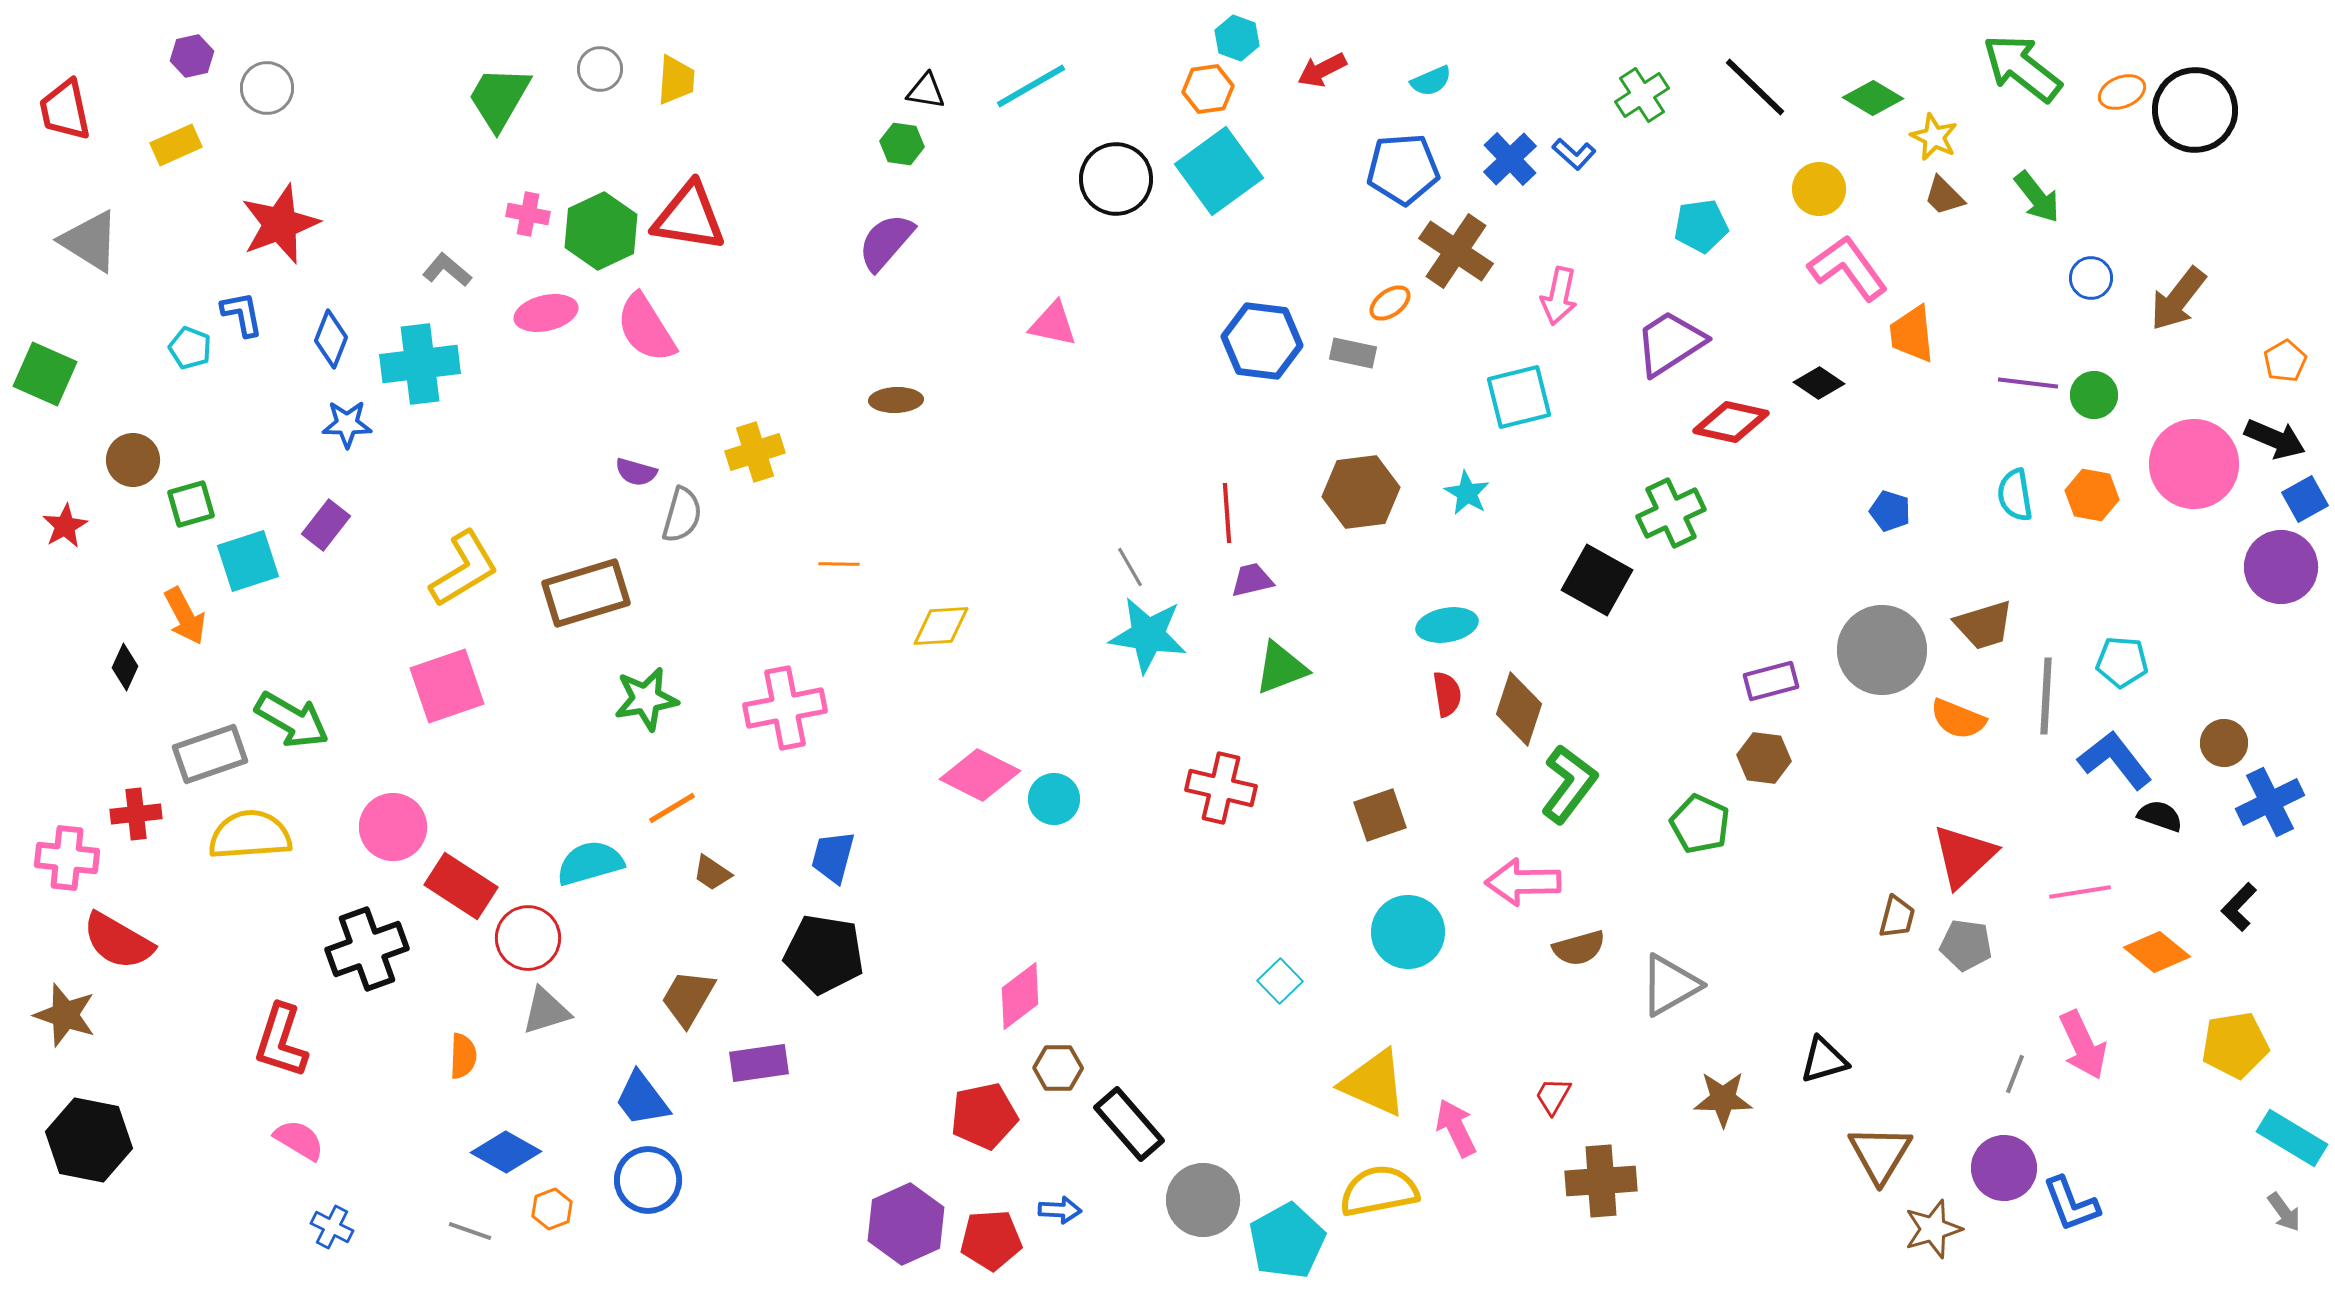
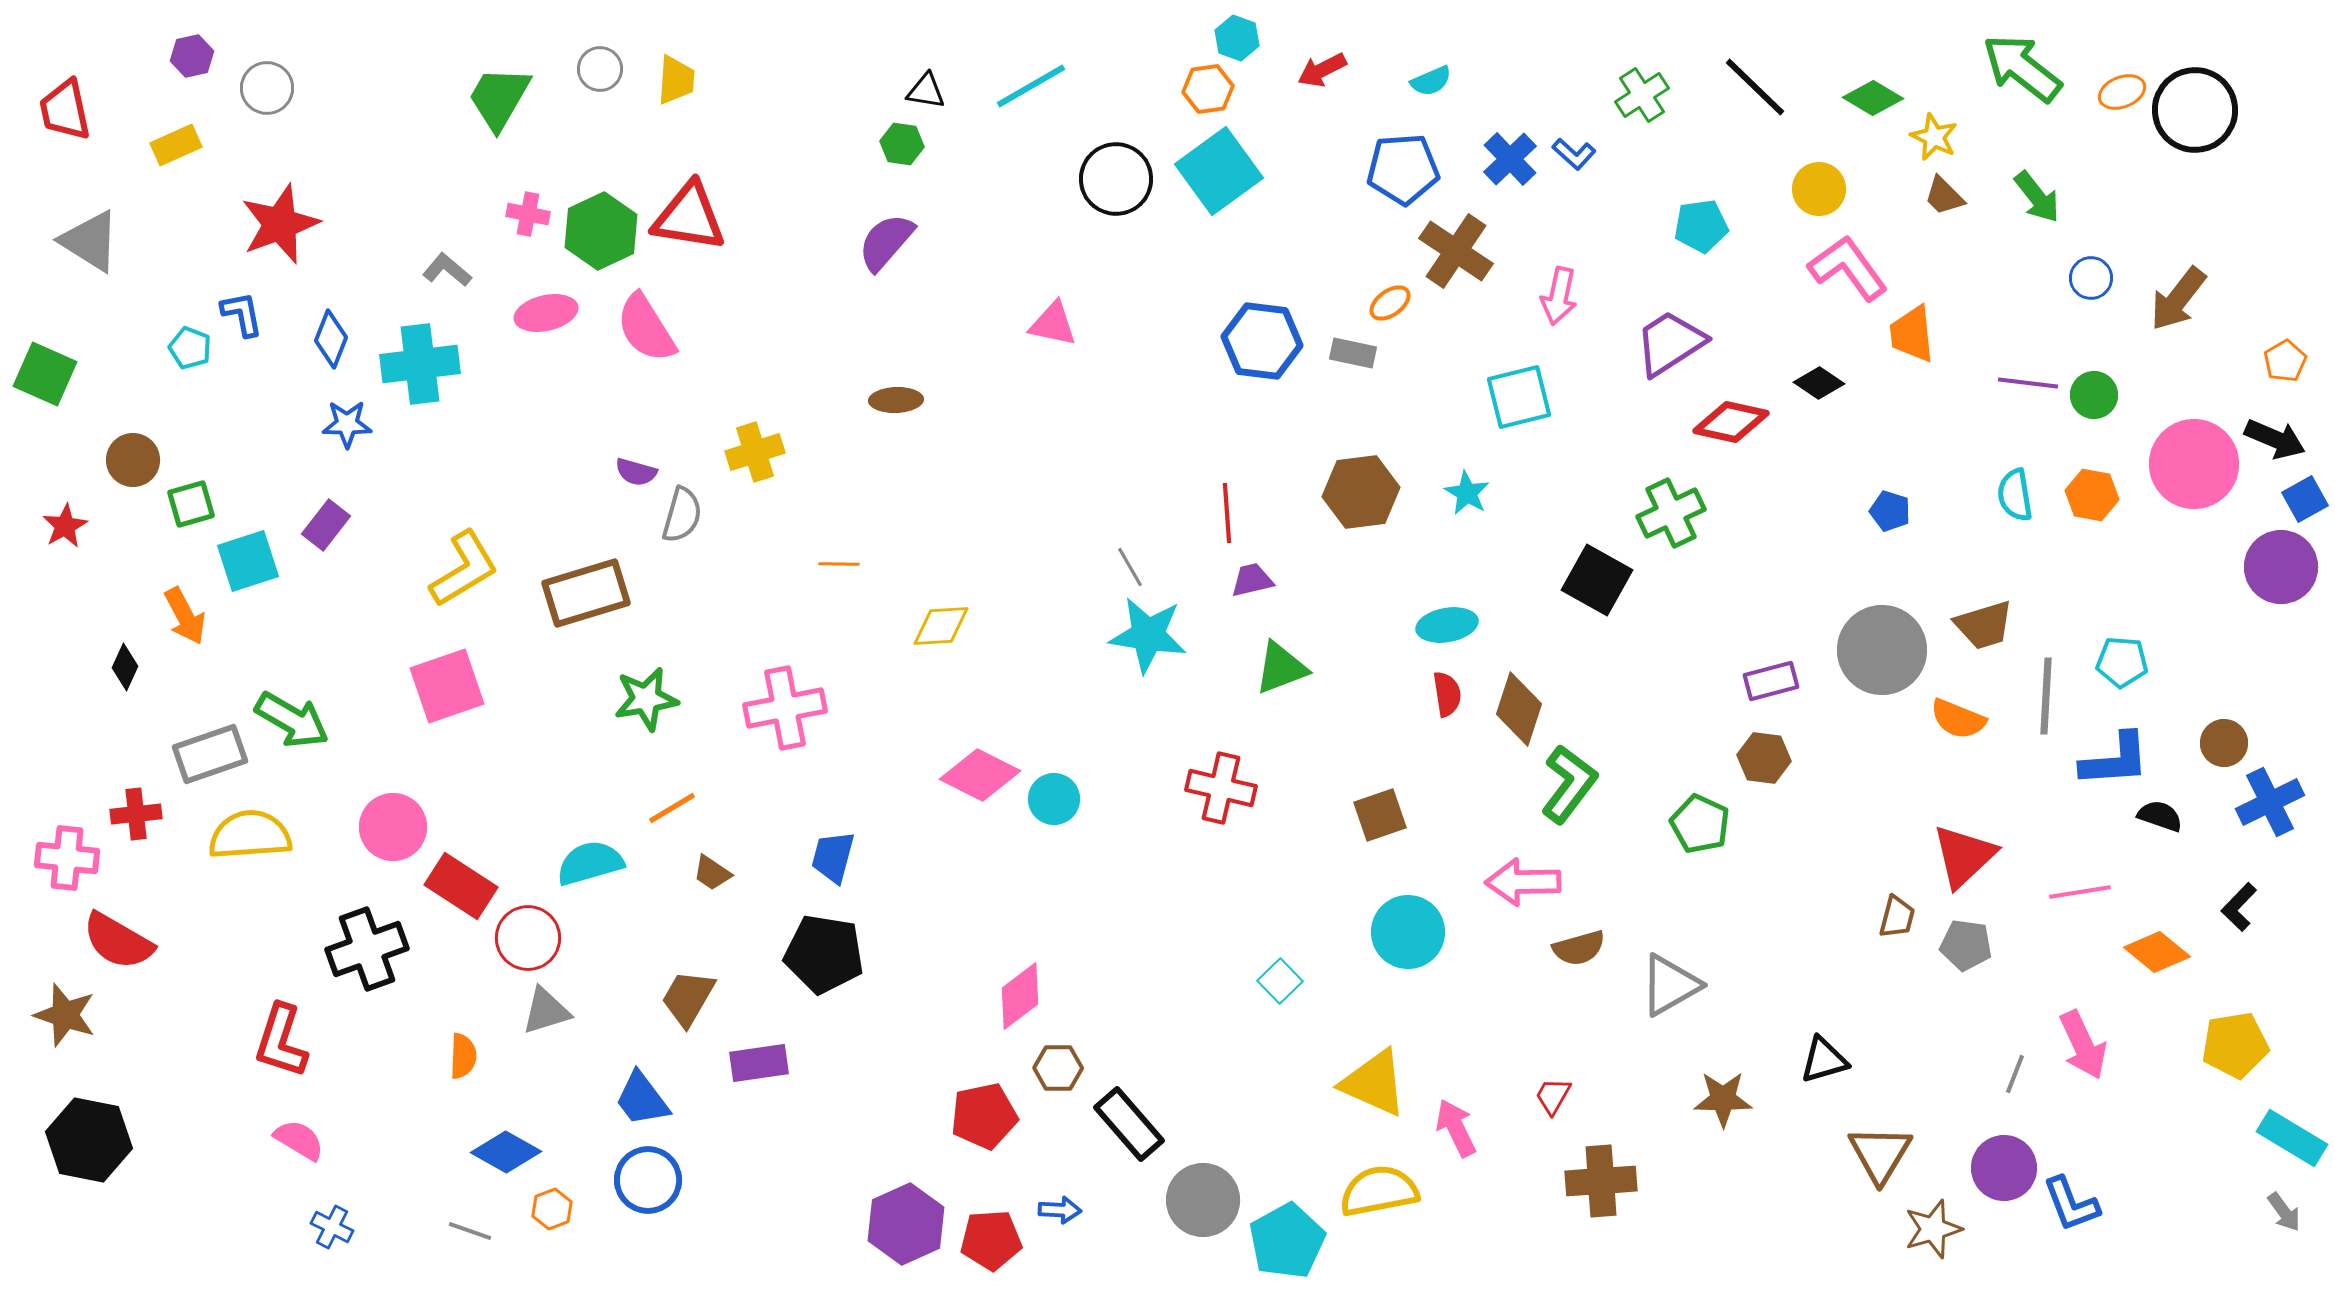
blue L-shape at (2115, 760): rotated 124 degrees clockwise
